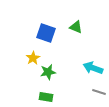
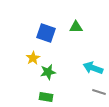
green triangle: rotated 24 degrees counterclockwise
